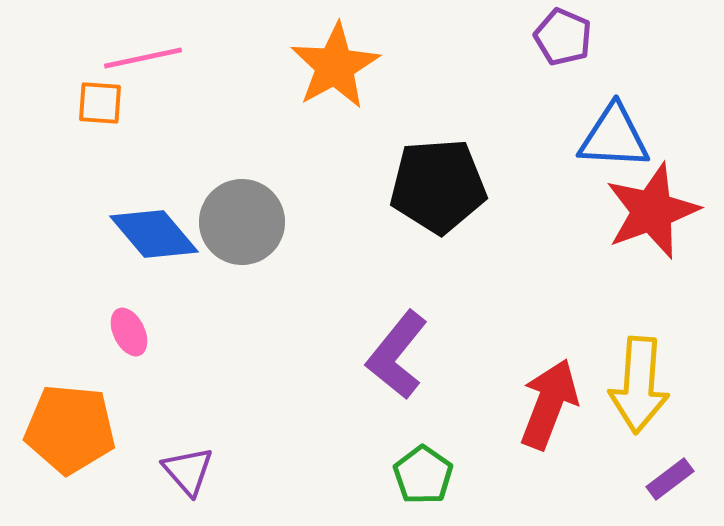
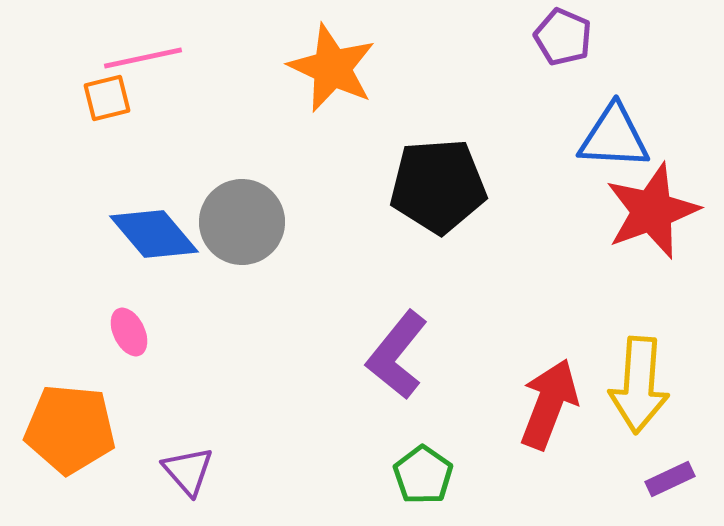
orange star: moved 3 px left, 2 px down; rotated 18 degrees counterclockwise
orange square: moved 7 px right, 5 px up; rotated 18 degrees counterclockwise
purple rectangle: rotated 12 degrees clockwise
